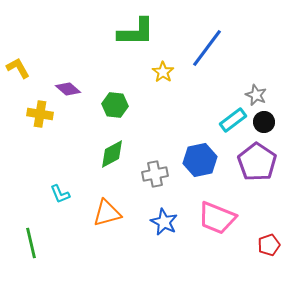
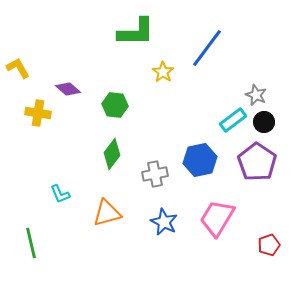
yellow cross: moved 2 px left, 1 px up
green diamond: rotated 24 degrees counterclockwise
pink trapezoid: rotated 99 degrees clockwise
